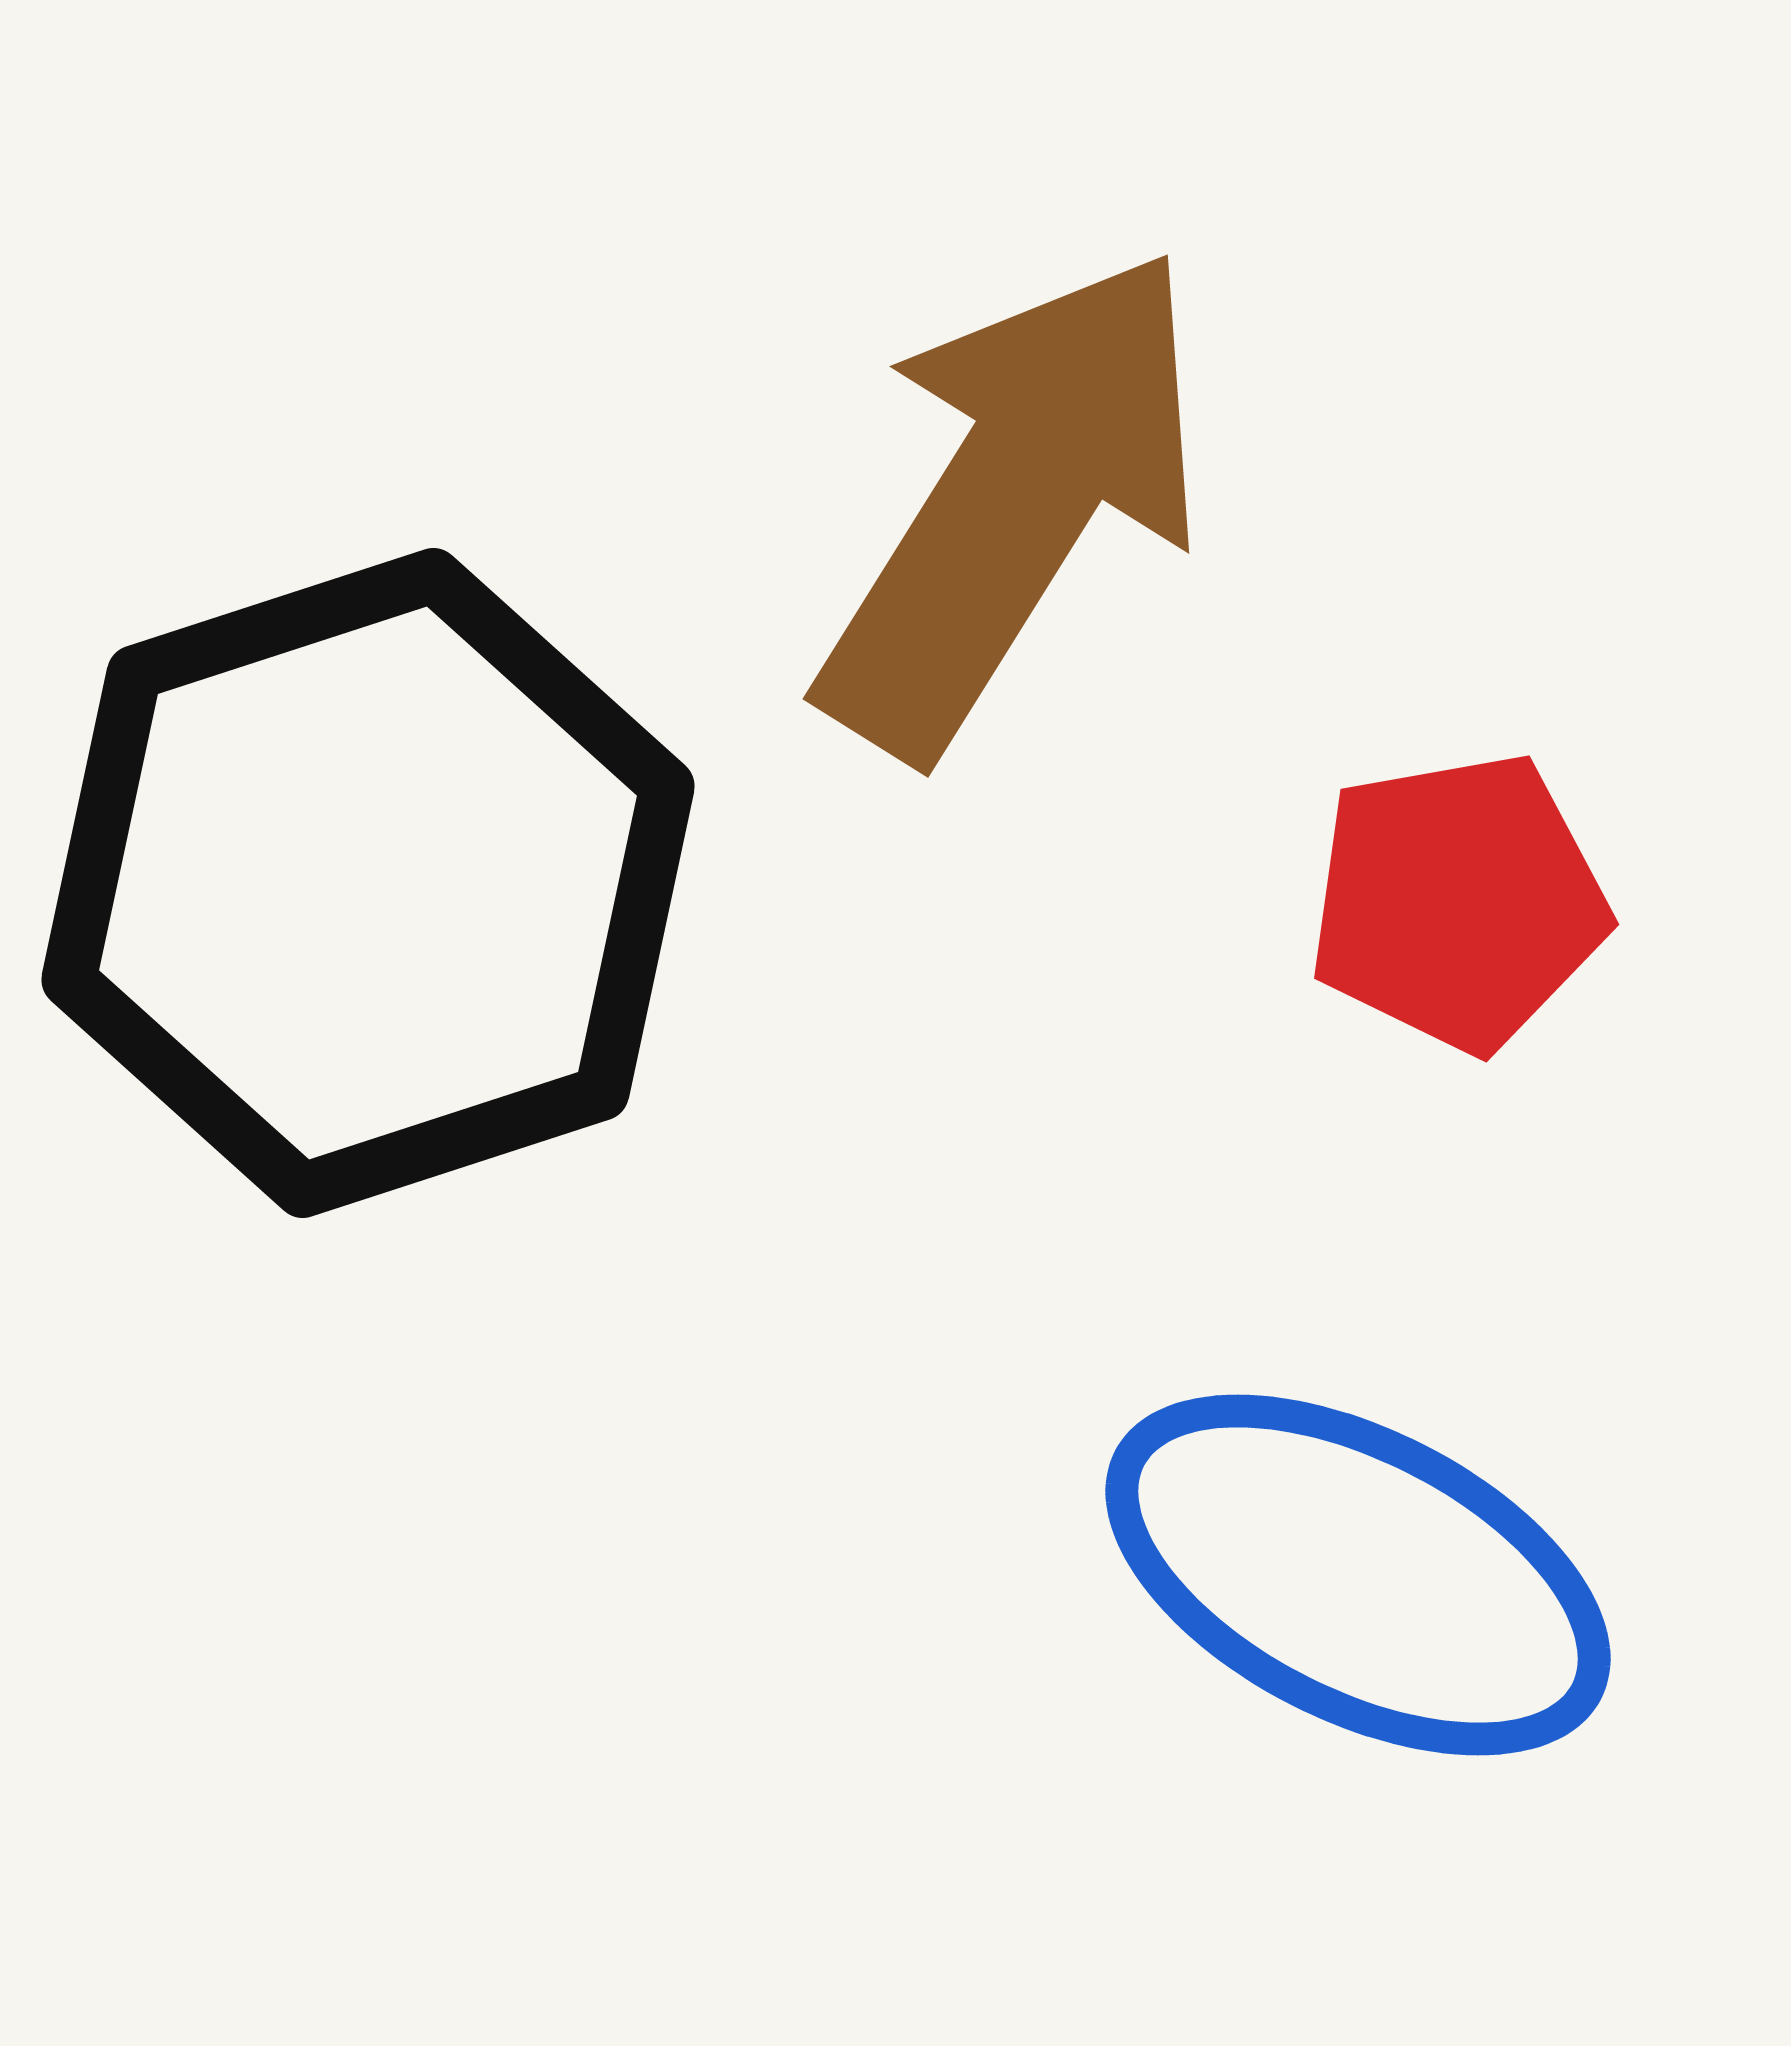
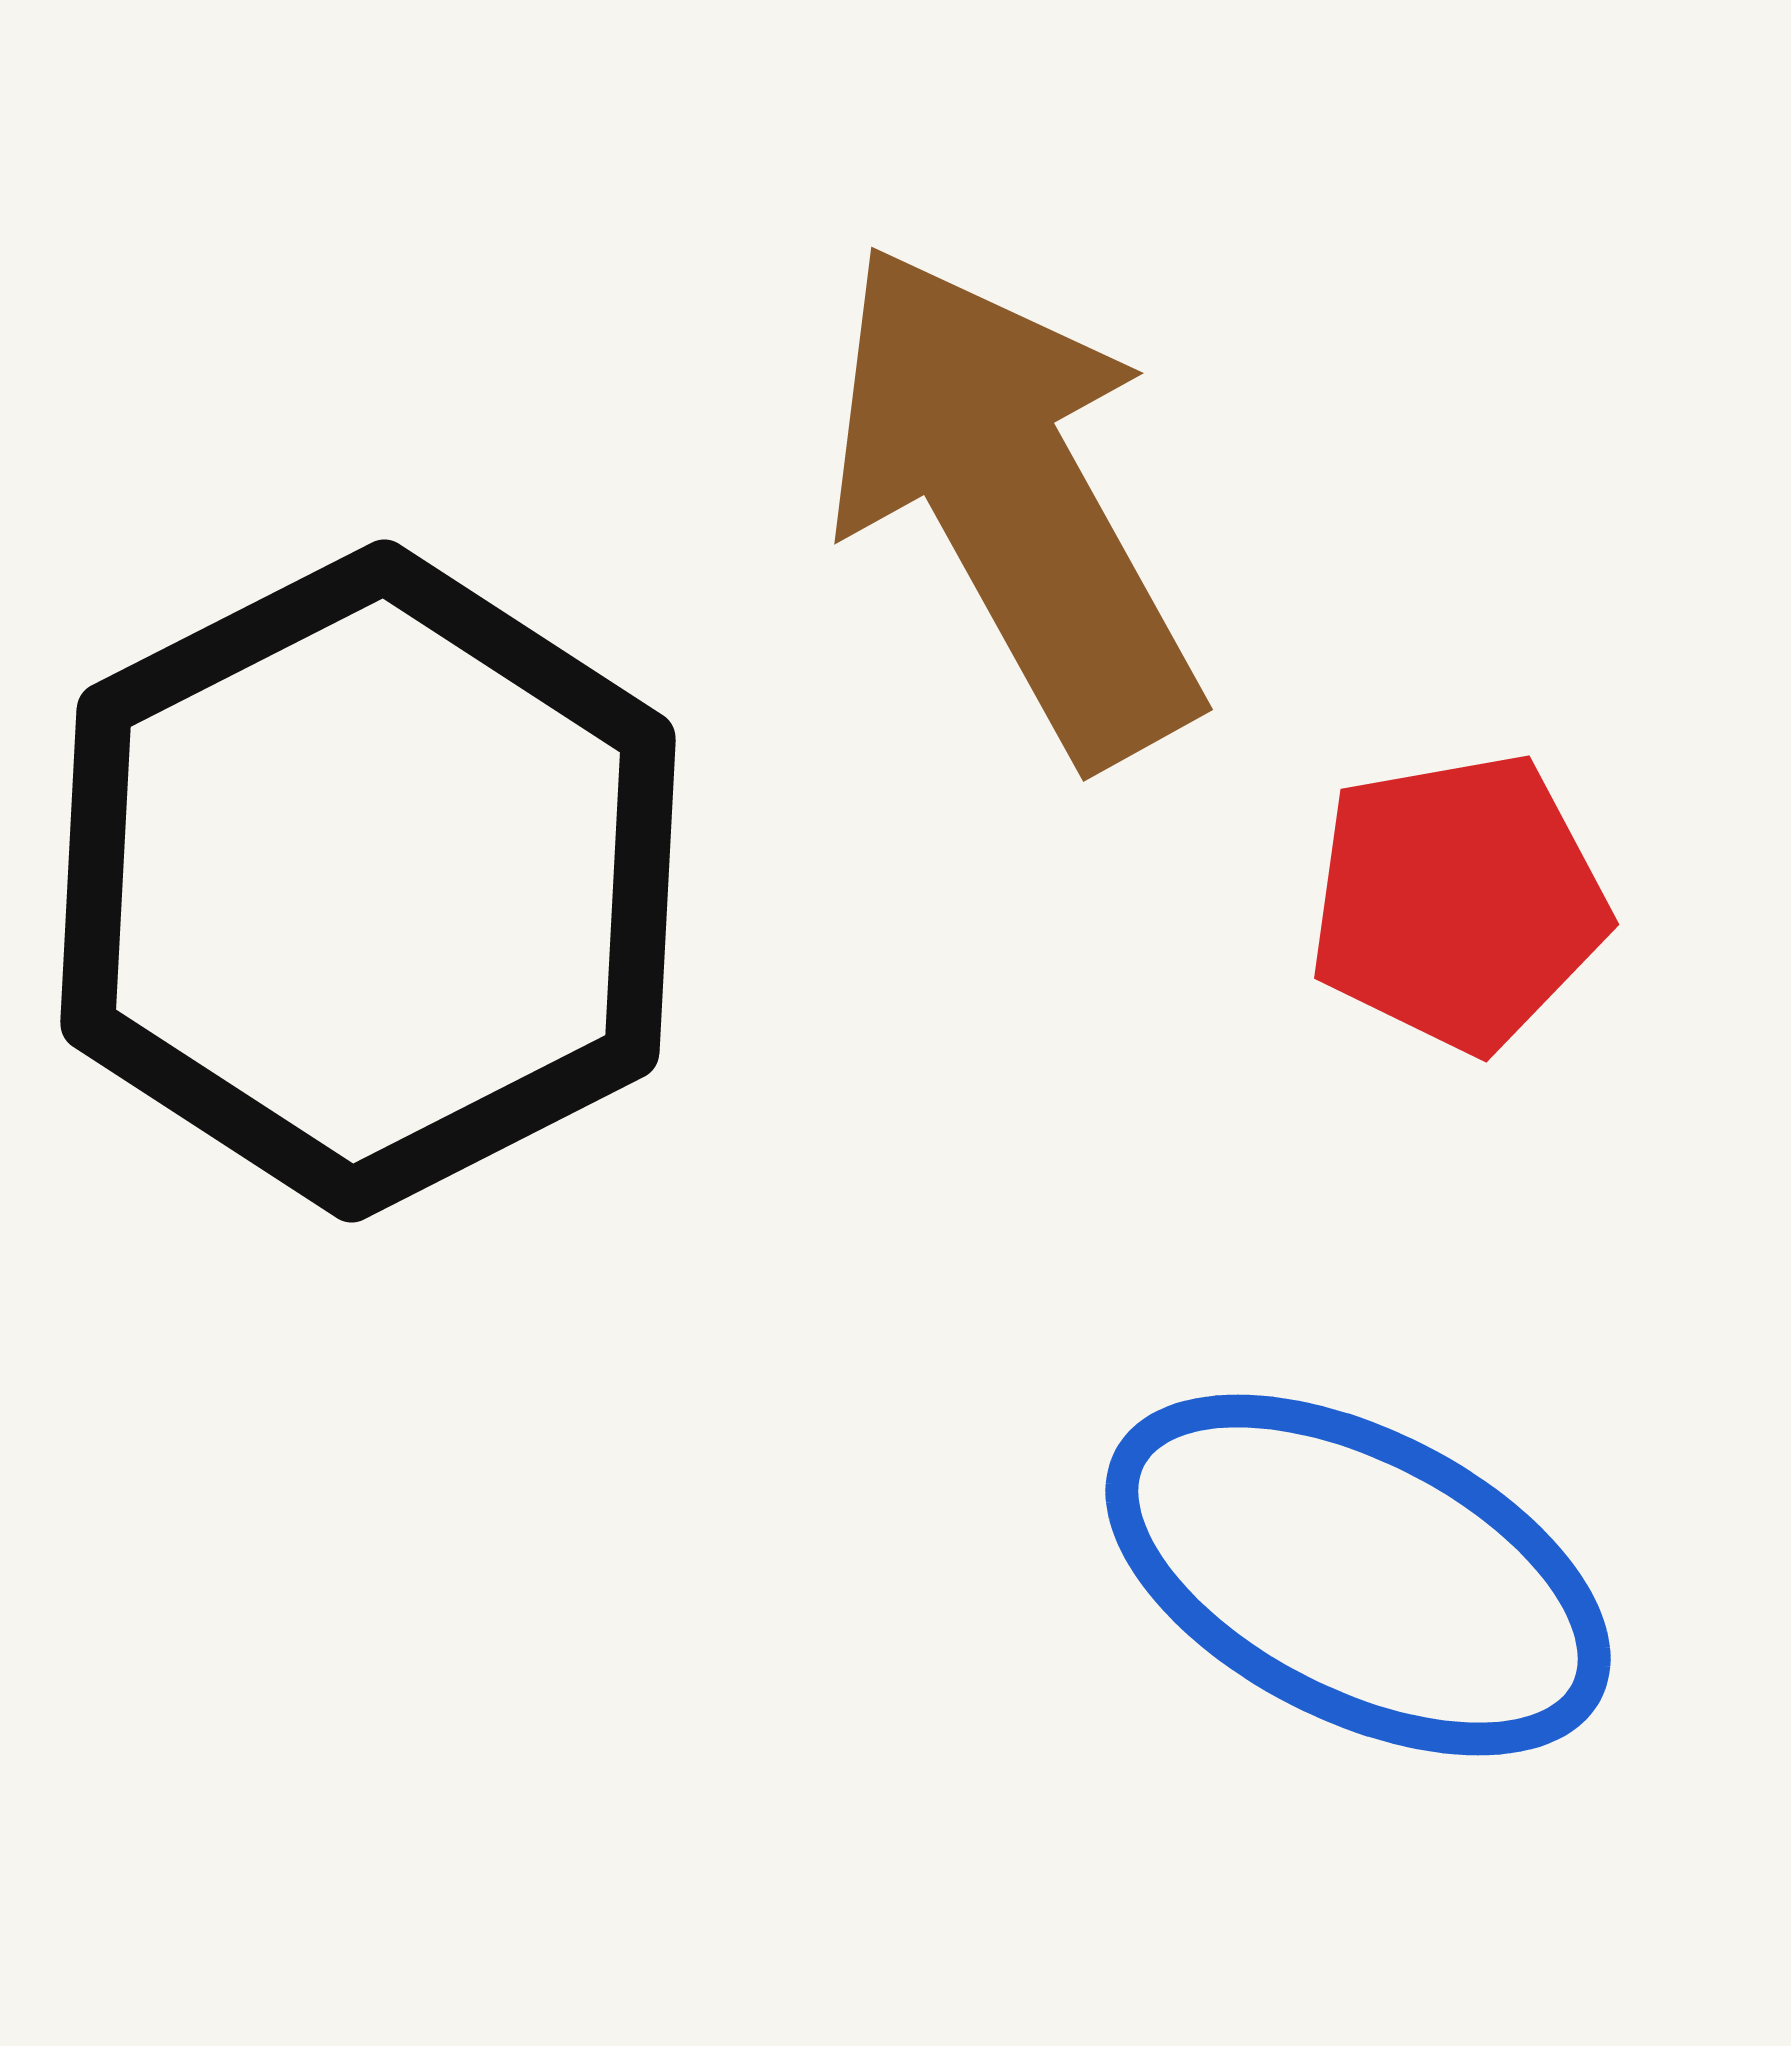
brown arrow: rotated 61 degrees counterclockwise
black hexagon: moved 2 px up; rotated 9 degrees counterclockwise
